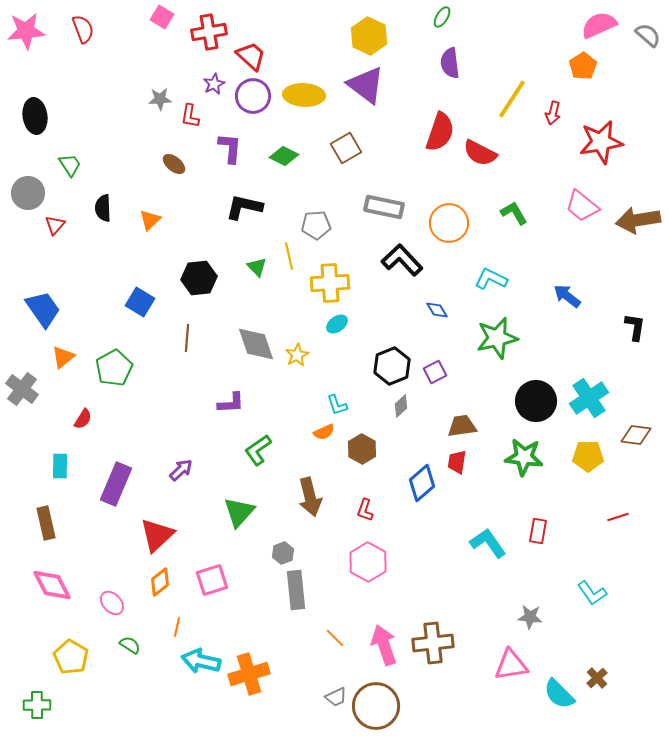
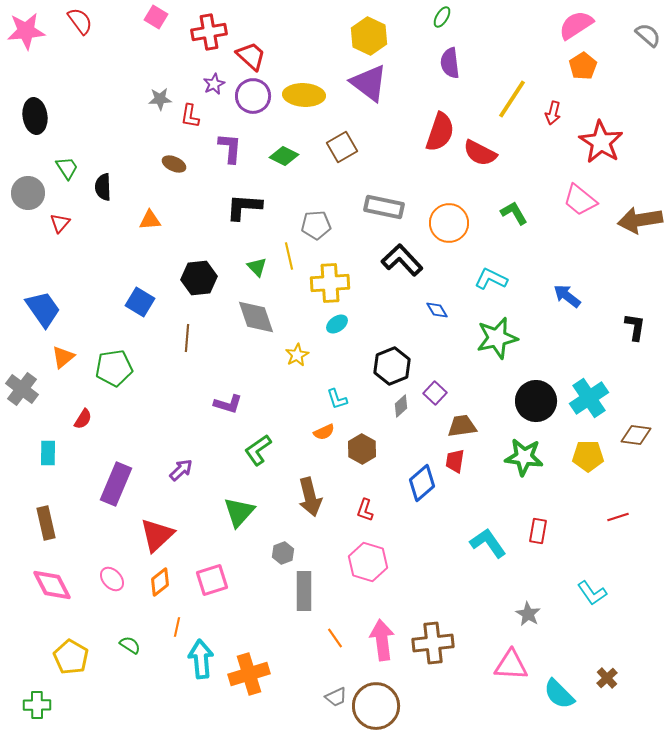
pink square at (162, 17): moved 6 px left
pink semicircle at (599, 25): moved 23 px left; rotated 9 degrees counterclockwise
red semicircle at (83, 29): moved 3 px left, 8 px up; rotated 16 degrees counterclockwise
purple triangle at (366, 85): moved 3 px right, 2 px up
red star at (601, 142): rotated 30 degrees counterclockwise
brown square at (346, 148): moved 4 px left, 1 px up
brown ellipse at (174, 164): rotated 15 degrees counterclockwise
green trapezoid at (70, 165): moved 3 px left, 3 px down
pink trapezoid at (582, 206): moved 2 px left, 6 px up
black L-shape at (244, 207): rotated 9 degrees counterclockwise
black semicircle at (103, 208): moved 21 px up
orange triangle at (150, 220): rotated 40 degrees clockwise
brown arrow at (638, 220): moved 2 px right
red triangle at (55, 225): moved 5 px right, 2 px up
gray diamond at (256, 344): moved 27 px up
green pentagon at (114, 368): rotated 21 degrees clockwise
purple square at (435, 372): moved 21 px down; rotated 20 degrees counterclockwise
purple L-shape at (231, 403): moved 3 px left, 1 px down; rotated 20 degrees clockwise
cyan L-shape at (337, 405): moved 6 px up
red trapezoid at (457, 462): moved 2 px left, 1 px up
cyan rectangle at (60, 466): moved 12 px left, 13 px up
pink hexagon at (368, 562): rotated 12 degrees counterclockwise
gray rectangle at (296, 590): moved 8 px right, 1 px down; rotated 6 degrees clockwise
pink ellipse at (112, 603): moved 24 px up
gray star at (530, 617): moved 2 px left, 3 px up; rotated 25 degrees clockwise
orange line at (335, 638): rotated 10 degrees clockwise
pink arrow at (384, 645): moved 2 px left, 5 px up; rotated 12 degrees clockwise
cyan arrow at (201, 661): moved 2 px up; rotated 72 degrees clockwise
pink triangle at (511, 665): rotated 12 degrees clockwise
brown cross at (597, 678): moved 10 px right
